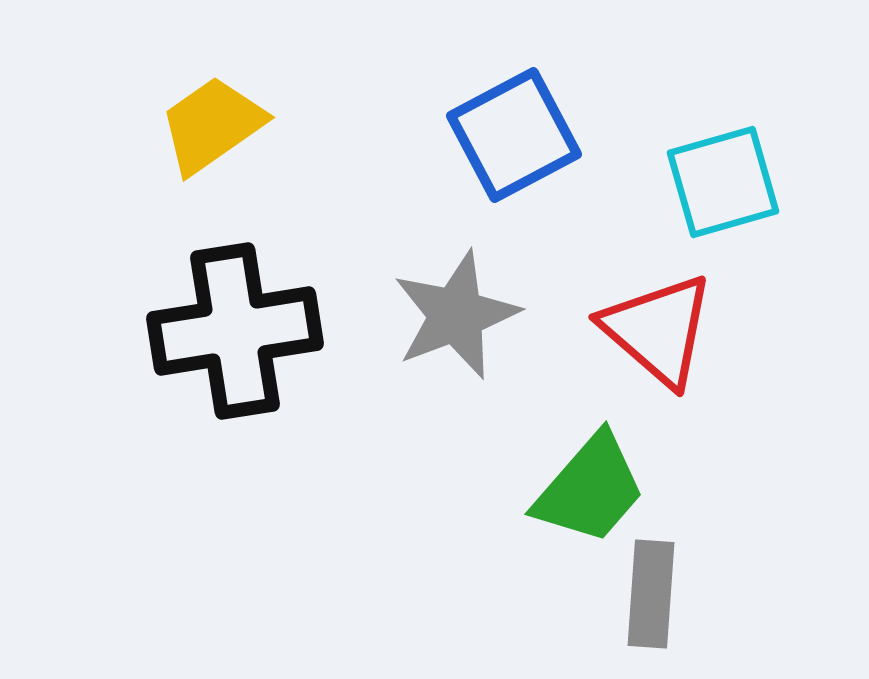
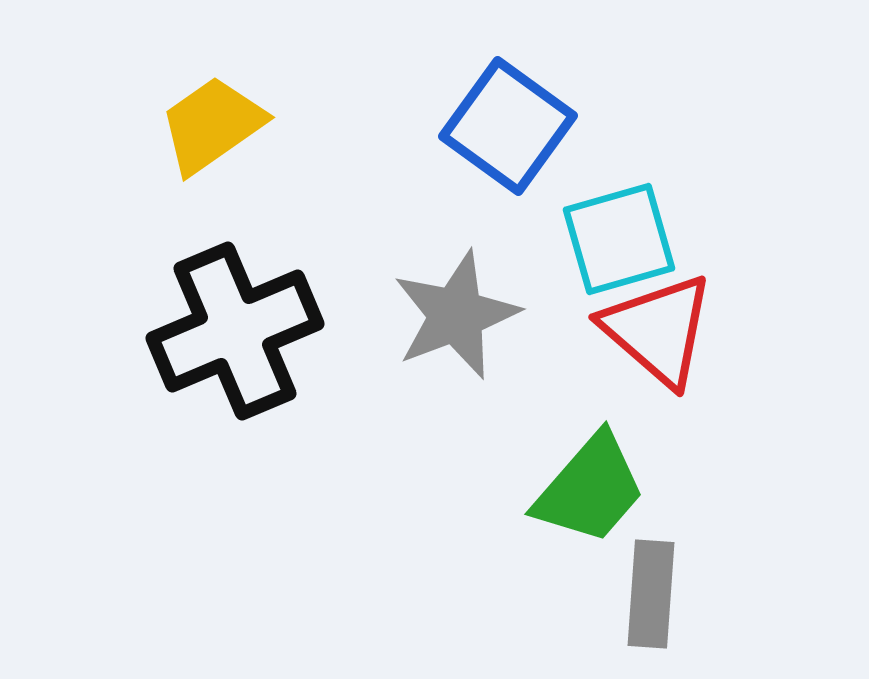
blue square: moved 6 px left, 9 px up; rotated 26 degrees counterclockwise
cyan square: moved 104 px left, 57 px down
black cross: rotated 14 degrees counterclockwise
